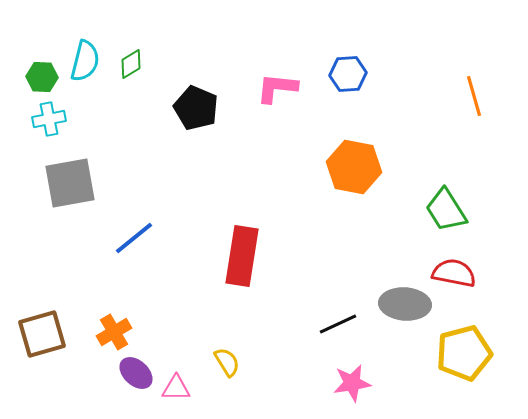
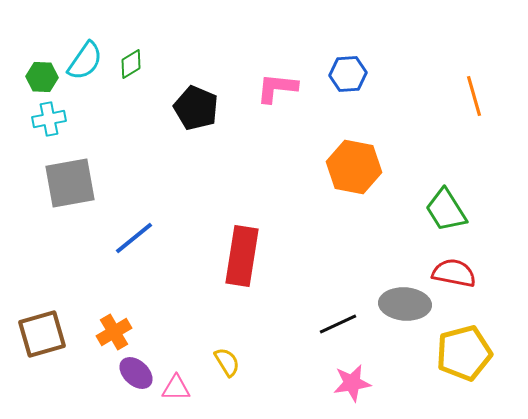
cyan semicircle: rotated 21 degrees clockwise
